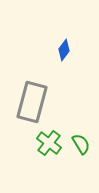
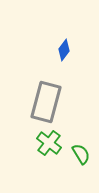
gray rectangle: moved 14 px right
green semicircle: moved 10 px down
